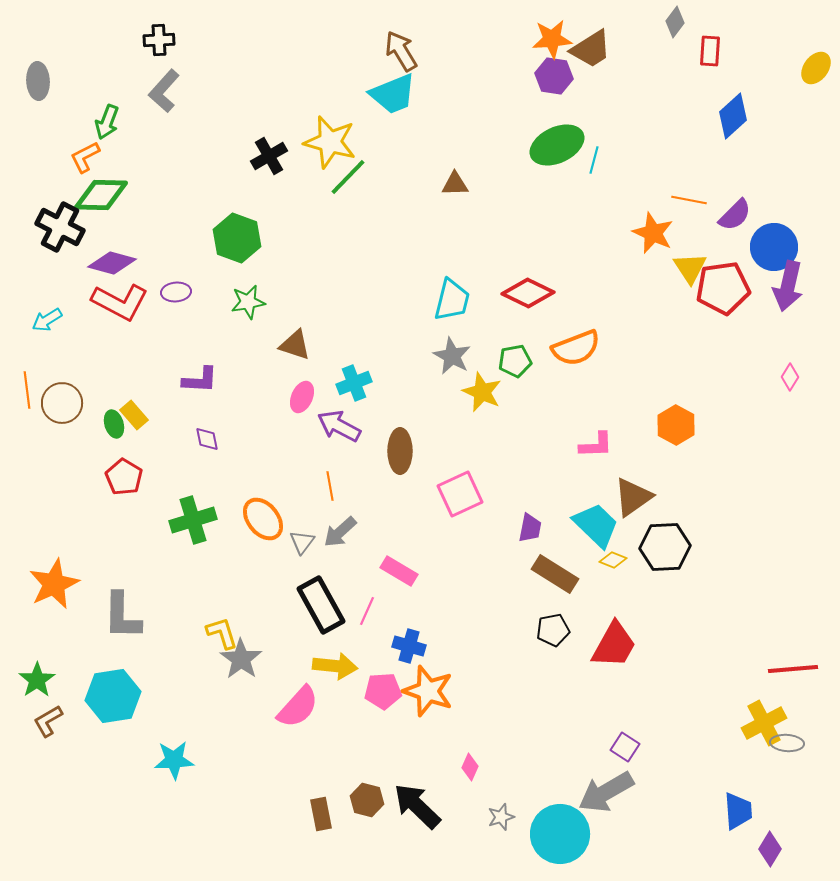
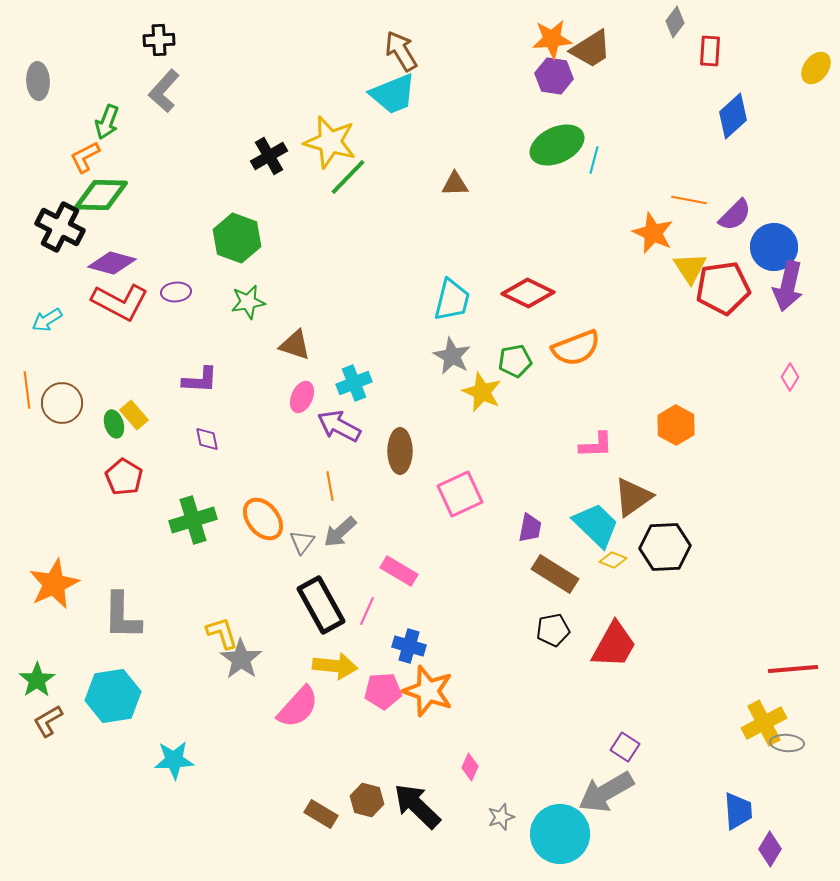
brown rectangle at (321, 814): rotated 48 degrees counterclockwise
